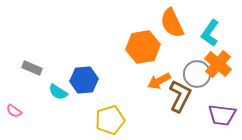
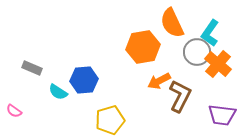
gray circle: moved 22 px up
